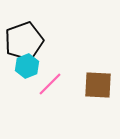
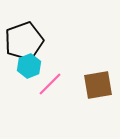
cyan hexagon: moved 2 px right
brown square: rotated 12 degrees counterclockwise
